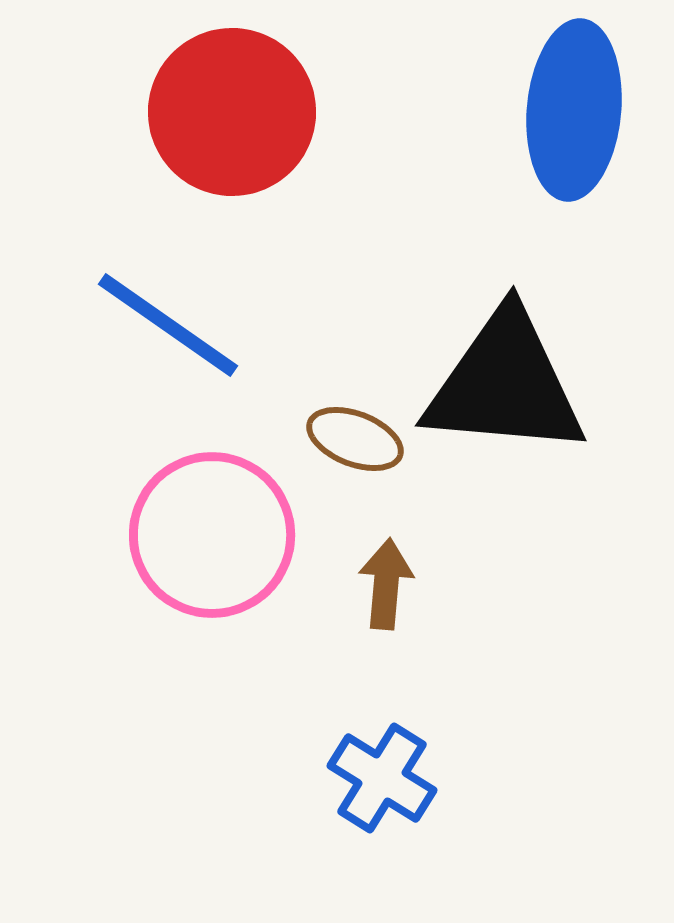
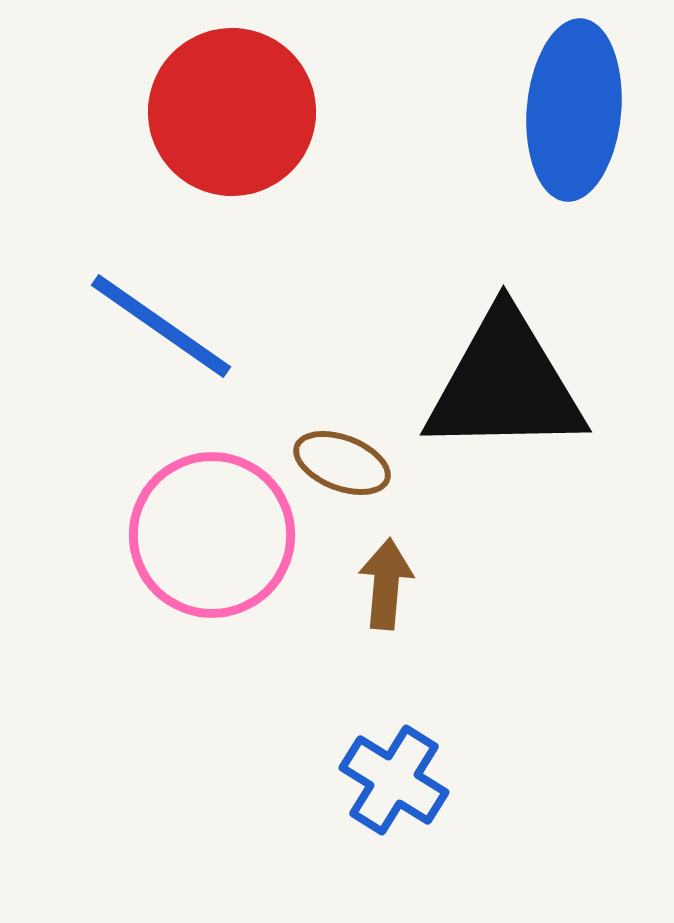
blue line: moved 7 px left, 1 px down
black triangle: rotated 6 degrees counterclockwise
brown ellipse: moved 13 px left, 24 px down
blue cross: moved 12 px right, 2 px down
